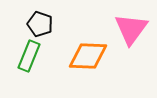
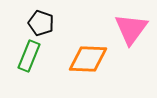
black pentagon: moved 1 px right, 1 px up
orange diamond: moved 3 px down
